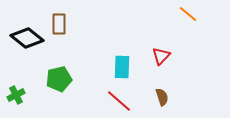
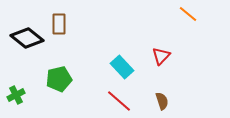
cyan rectangle: rotated 45 degrees counterclockwise
brown semicircle: moved 4 px down
